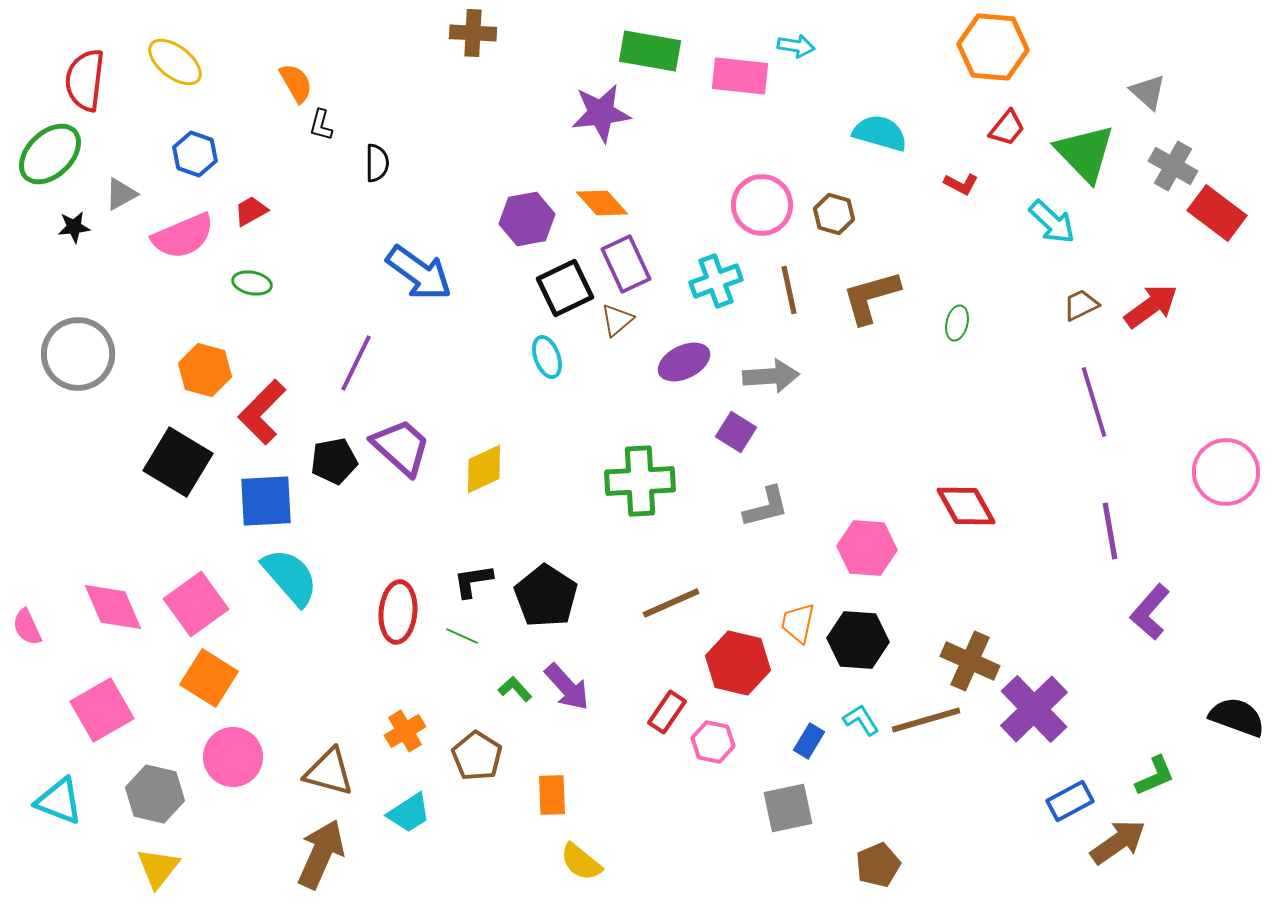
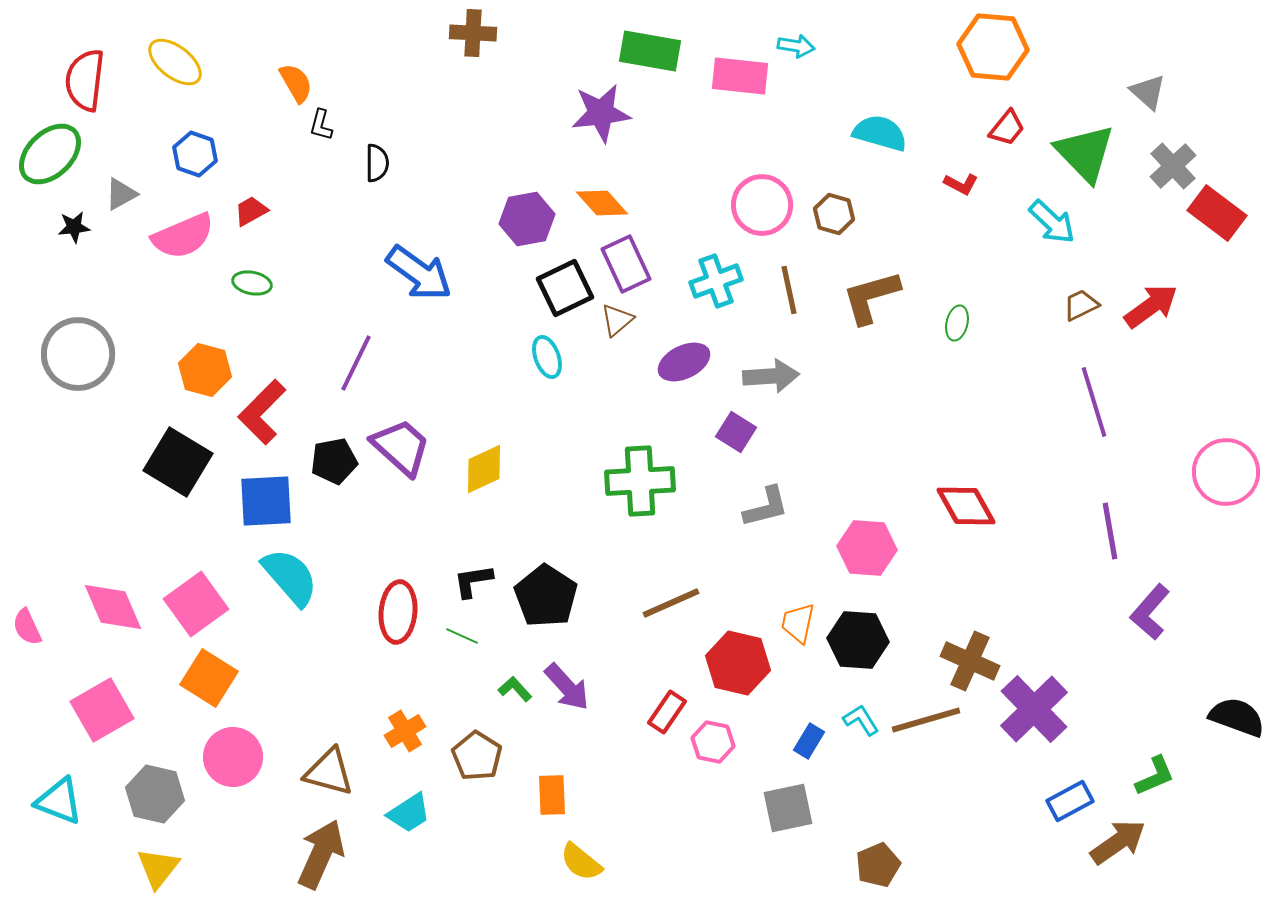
gray cross at (1173, 166): rotated 18 degrees clockwise
